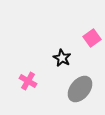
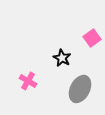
gray ellipse: rotated 12 degrees counterclockwise
